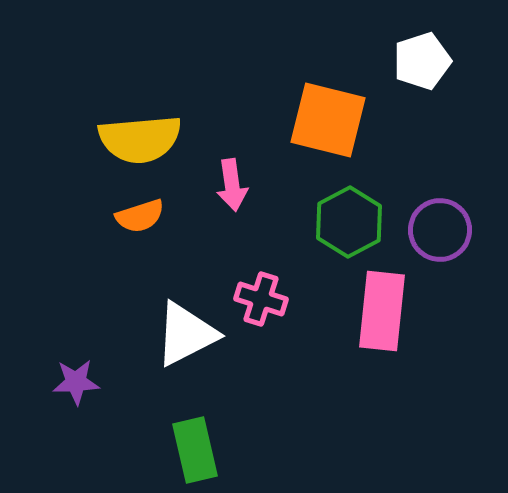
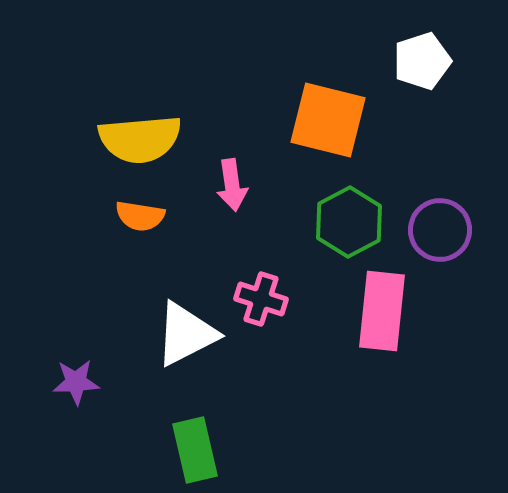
orange semicircle: rotated 27 degrees clockwise
